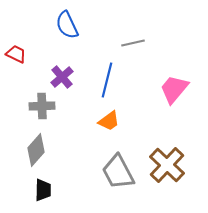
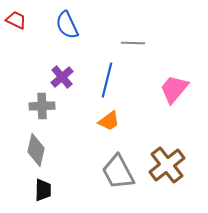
gray line: rotated 15 degrees clockwise
red trapezoid: moved 34 px up
gray diamond: rotated 28 degrees counterclockwise
brown cross: rotated 9 degrees clockwise
